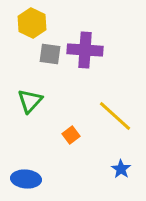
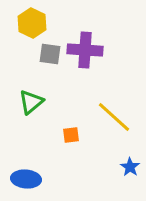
green triangle: moved 1 px right, 1 px down; rotated 8 degrees clockwise
yellow line: moved 1 px left, 1 px down
orange square: rotated 30 degrees clockwise
blue star: moved 9 px right, 2 px up
